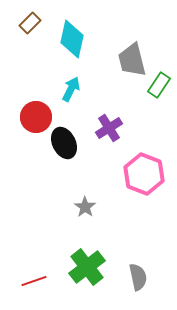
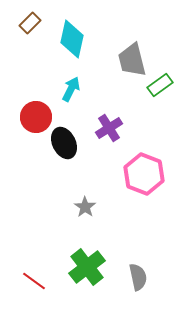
green rectangle: moved 1 px right; rotated 20 degrees clockwise
red line: rotated 55 degrees clockwise
